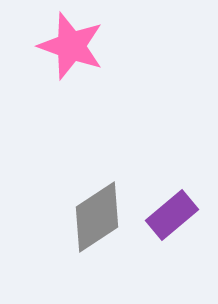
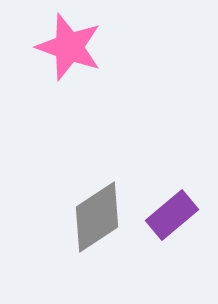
pink star: moved 2 px left, 1 px down
